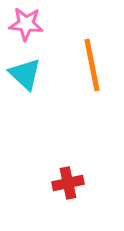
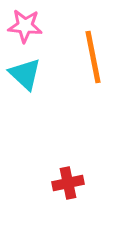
pink star: moved 1 px left, 2 px down
orange line: moved 1 px right, 8 px up
